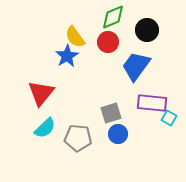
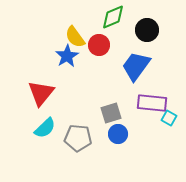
red circle: moved 9 px left, 3 px down
